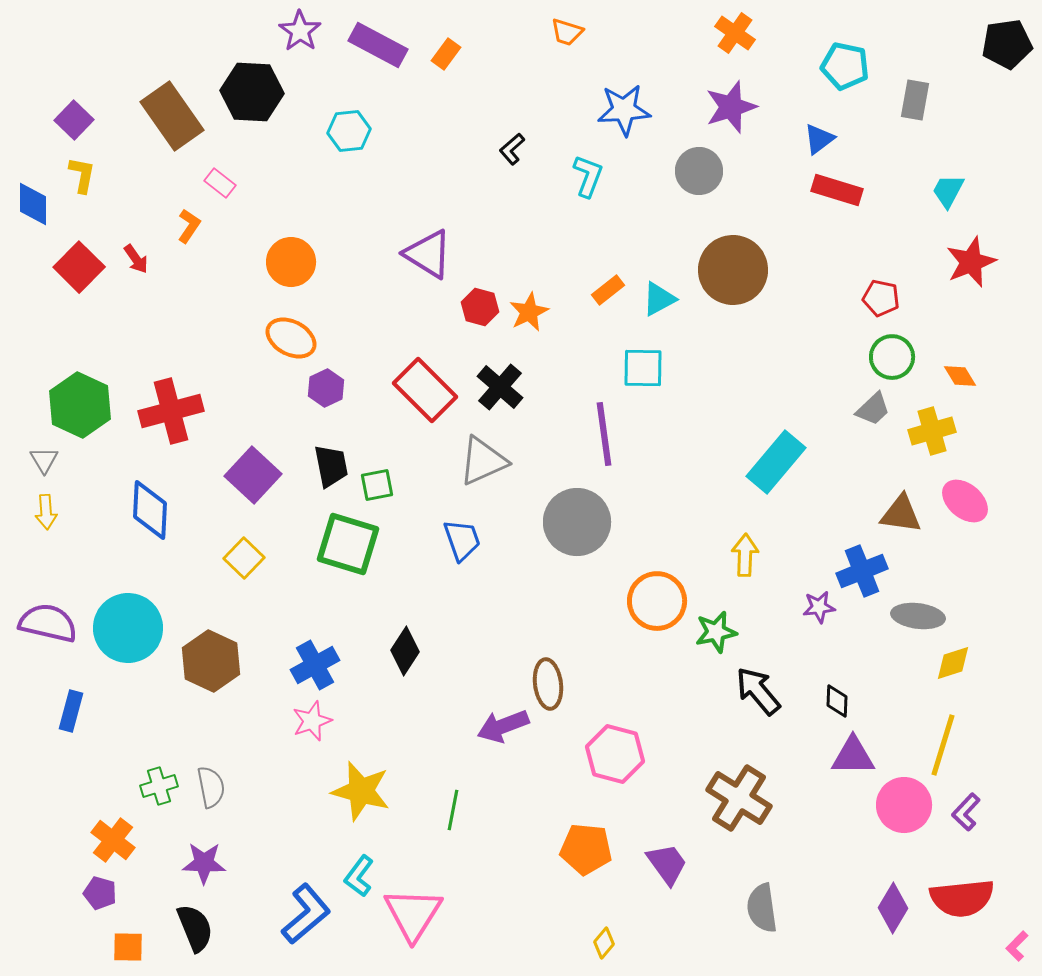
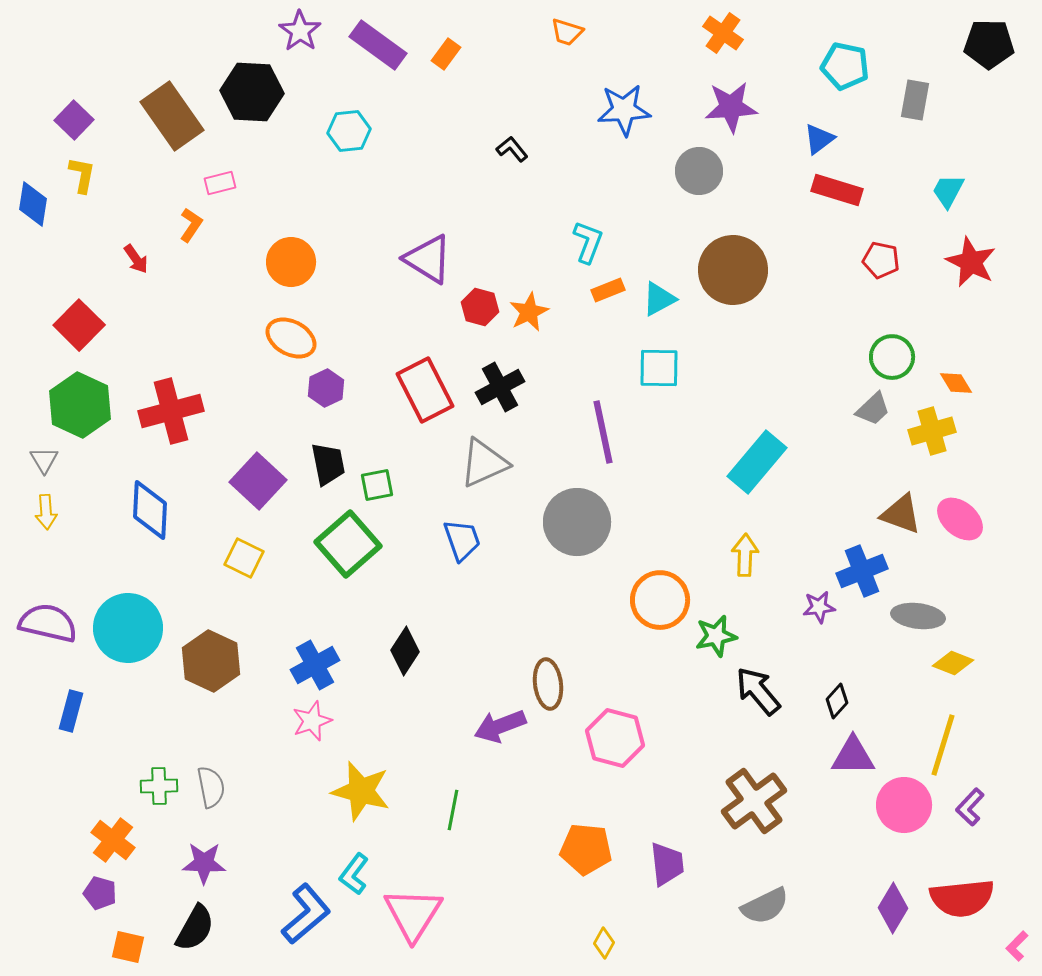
orange cross at (735, 33): moved 12 px left
black pentagon at (1007, 44): moved 18 px left; rotated 9 degrees clockwise
purple rectangle at (378, 45): rotated 8 degrees clockwise
purple star at (731, 107): rotated 14 degrees clockwise
black L-shape at (512, 149): rotated 92 degrees clockwise
cyan L-shape at (588, 176): moved 66 px down
pink rectangle at (220, 183): rotated 52 degrees counterclockwise
blue diamond at (33, 204): rotated 9 degrees clockwise
orange L-shape at (189, 226): moved 2 px right, 1 px up
purple triangle at (428, 254): moved 5 px down
red star at (971, 262): rotated 24 degrees counterclockwise
red square at (79, 267): moved 58 px down
orange rectangle at (608, 290): rotated 16 degrees clockwise
red pentagon at (881, 298): moved 38 px up
cyan square at (643, 368): moved 16 px right
orange diamond at (960, 376): moved 4 px left, 7 px down
black cross at (500, 387): rotated 21 degrees clockwise
red rectangle at (425, 390): rotated 18 degrees clockwise
purple line at (604, 434): moved 1 px left, 2 px up; rotated 4 degrees counterclockwise
gray triangle at (483, 461): moved 1 px right, 2 px down
cyan rectangle at (776, 462): moved 19 px left
black trapezoid at (331, 466): moved 3 px left, 2 px up
purple square at (253, 475): moved 5 px right, 6 px down
pink ellipse at (965, 501): moved 5 px left, 18 px down
brown triangle at (901, 514): rotated 12 degrees clockwise
green square at (348, 544): rotated 32 degrees clockwise
yellow square at (244, 558): rotated 18 degrees counterclockwise
orange circle at (657, 601): moved 3 px right, 1 px up
green star at (716, 632): moved 4 px down
yellow diamond at (953, 663): rotated 39 degrees clockwise
black diamond at (837, 701): rotated 40 degrees clockwise
purple arrow at (503, 726): moved 3 px left
pink hexagon at (615, 754): moved 16 px up
green cross at (159, 786): rotated 15 degrees clockwise
brown cross at (739, 798): moved 15 px right, 3 px down; rotated 22 degrees clockwise
purple L-shape at (966, 812): moved 4 px right, 5 px up
purple trapezoid at (667, 864): rotated 30 degrees clockwise
cyan L-shape at (359, 876): moved 5 px left, 2 px up
gray semicircle at (762, 908): moved 3 px right, 2 px up; rotated 108 degrees counterclockwise
black semicircle at (195, 928): rotated 51 degrees clockwise
yellow diamond at (604, 943): rotated 12 degrees counterclockwise
orange square at (128, 947): rotated 12 degrees clockwise
